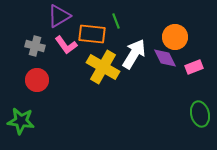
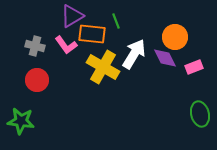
purple triangle: moved 13 px right
